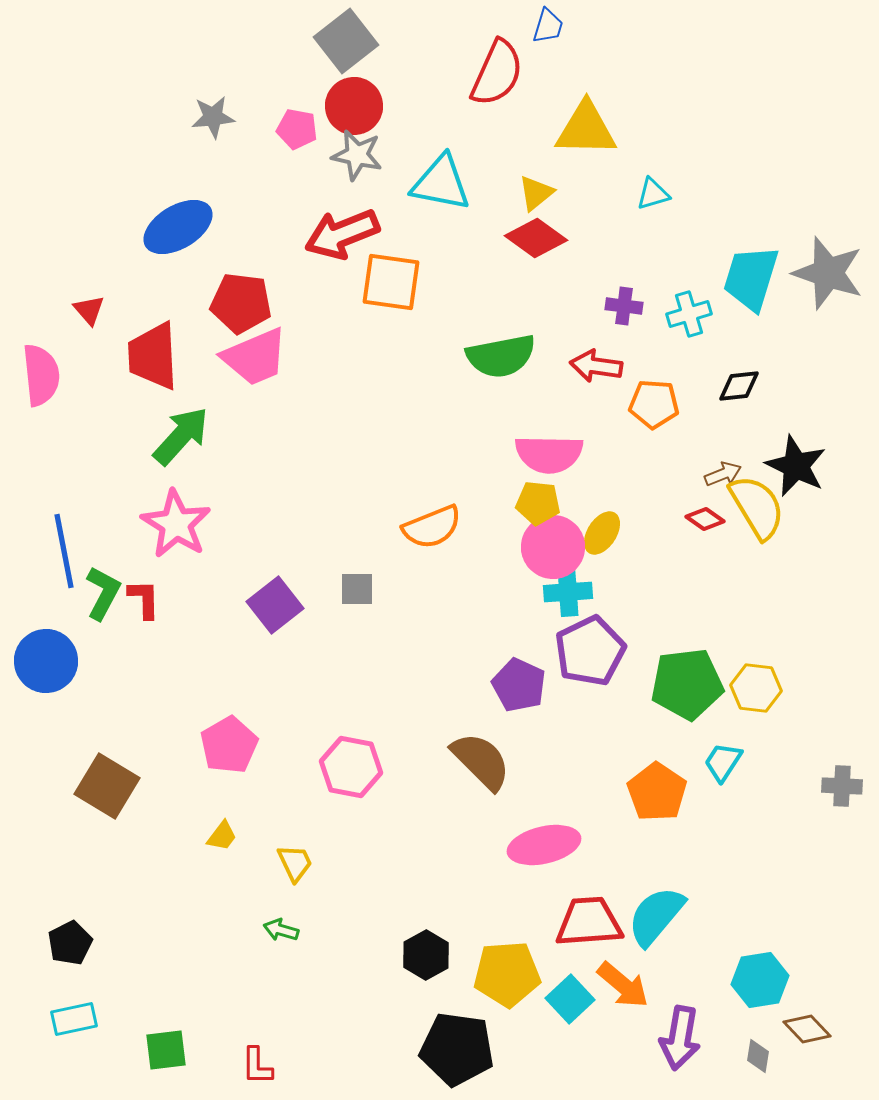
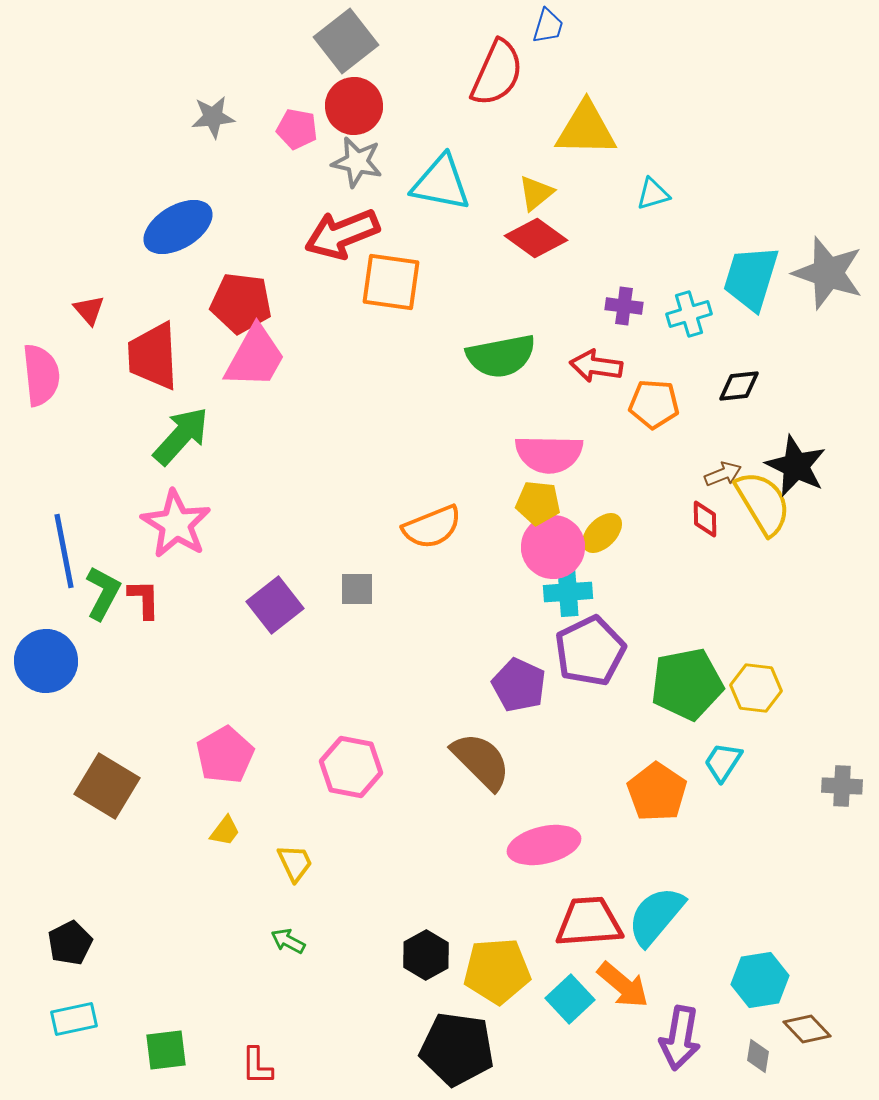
gray star at (357, 155): moved 7 px down
pink trapezoid at (255, 357): rotated 38 degrees counterclockwise
yellow semicircle at (757, 507): moved 6 px right, 4 px up
red diamond at (705, 519): rotated 54 degrees clockwise
yellow ellipse at (602, 533): rotated 12 degrees clockwise
green pentagon at (687, 684): rotated 4 degrees counterclockwise
pink pentagon at (229, 745): moved 4 px left, 10 px down
yellow trapezoid at (222, 836): moved 3 px right, 5 px up
green arrow at (281, 930): moved 7 px right, 11 px down; rotated 12 degrees clockwise
yellow pentagon at (507, 974): moved 10 px left, 3 px up
